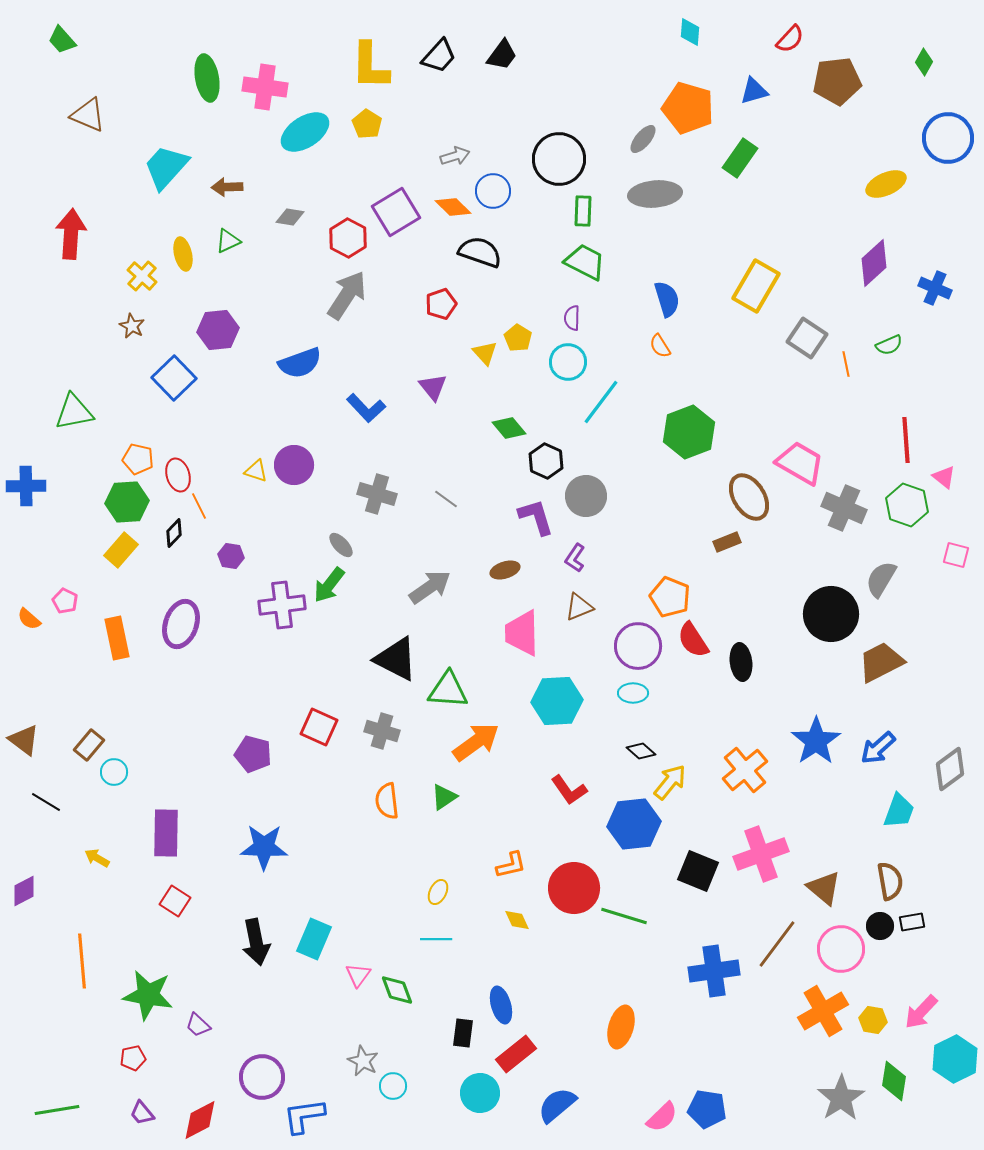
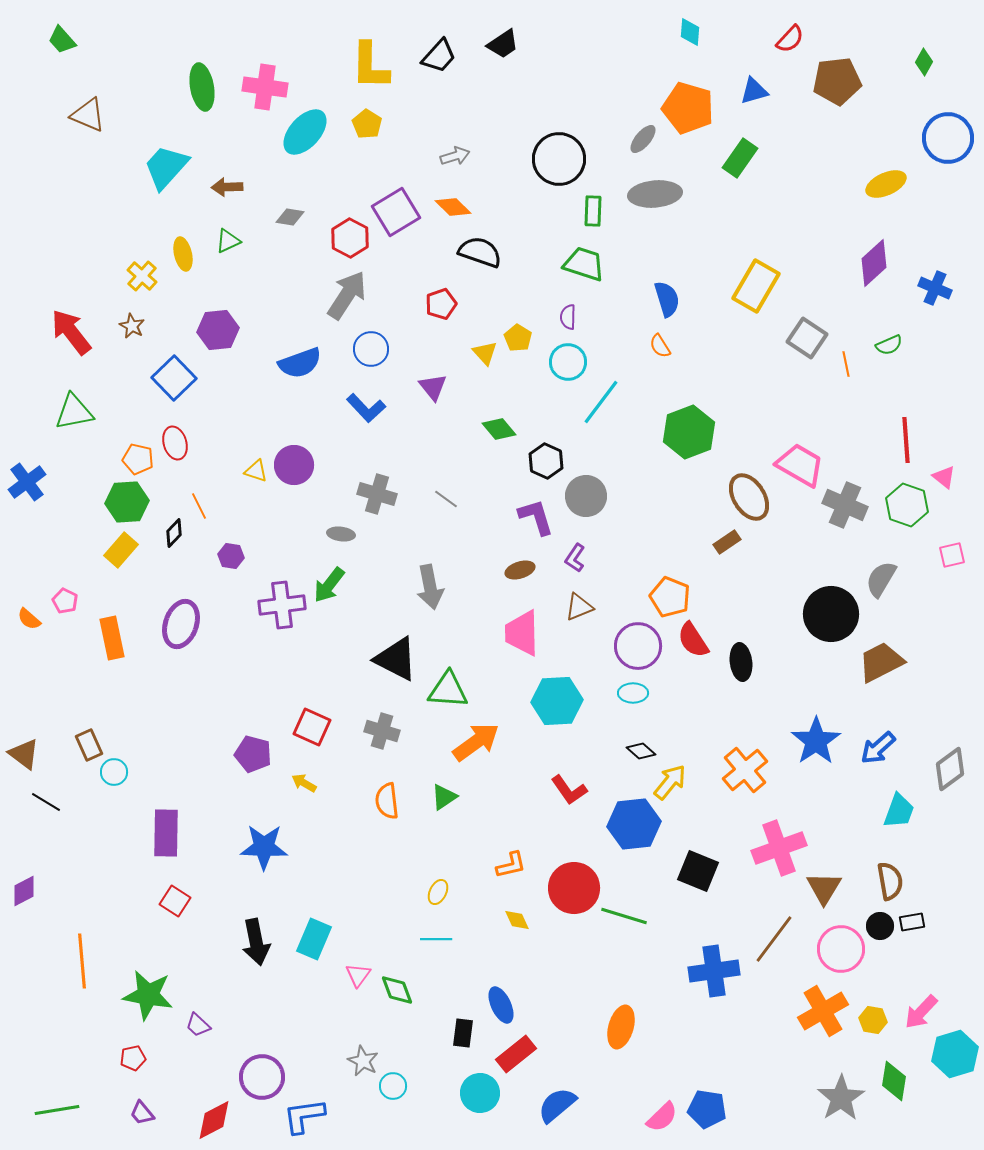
black trapezoid at (502, 55): moved 1 px right, 11 px up; rotated 20 degrees clockwise
green ellipse at (207, 78): moved 5 px left, 9 px down
cyan ellipse at (305, 132): rotated 15 degrees counterclockwise
blue circle at (493, 191): moved 122 px left, 158 px down
green rectangle at (583, 211): moved 10 px right
red arrow at (71, 234): moved 98 px down; rotated 42 degrees counterclockwise
red hexagon at (348, 238): moved 2 px right
green trapezoid at (585, 262): moved 1 px left, 2 px down; rotated 9 degrees counterclockwise
purple semicircle at (572, 318): moved 4 px left, 1 px up
green diamond at (509, 428): moved 10 px left, 1 px down
pink trapezoid at (800, 463): moved 2 px down
red ellipse at (178, 475): moved 3 px left, 32 px up
blue cross at (26, 486): moved 1 px right, 4 px up; rotated 36 degrees counterclockwise
gray cross at (844, 508): moved 1 px right, 3 px up
brown rectangle at (727, 542): rotated 12 degrees counterclockwise
gray ellipse at (341, 545): moved 11 px up; rotated 40 degrees counterclockwise
pink square at (956, 555): moved 4 px left; rotated 28 degrees counterclockwise
brown ellipse at (505, 570): moved 15 px right
gray arrow at (430, 587): rotated 114 degrees clockwise
orange rectangle at (117, 638): moved 5 px left
red square at (319, 727): moved 7 px left
brown triangle at (24, 740): moved 14 px down
brown rectangle at (89, 745): rotated 64 degrees counterclockwise
pink cross at (761, 854): moved 18 px right, 6 px up
yellow arrow at (97, 858): moved 207 px right, 75 px up
brown triangle at (824, 888): rotated 21 degrees clockwise
brown line at (777, 944): moved 3 px left, 5 px up
blue ellipse at (501, 1005): rotated 9 degrees counterclockwise
cyan hexagon at (955, 1059): moved 5 px up; rotated 9 degrees clockwise
red diamond at (200, 1120): moved 14 px right
